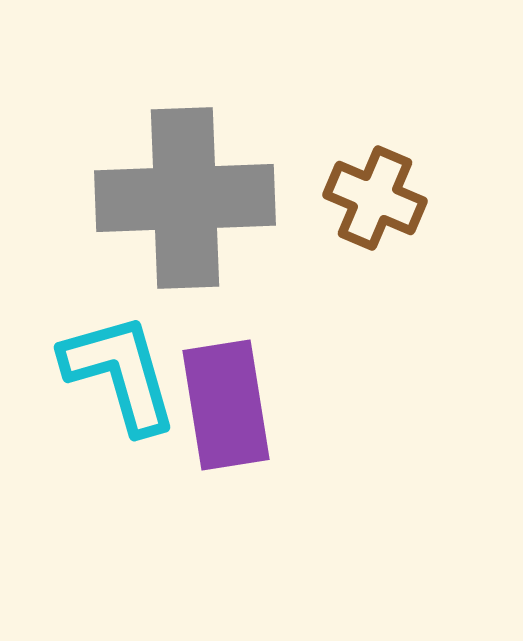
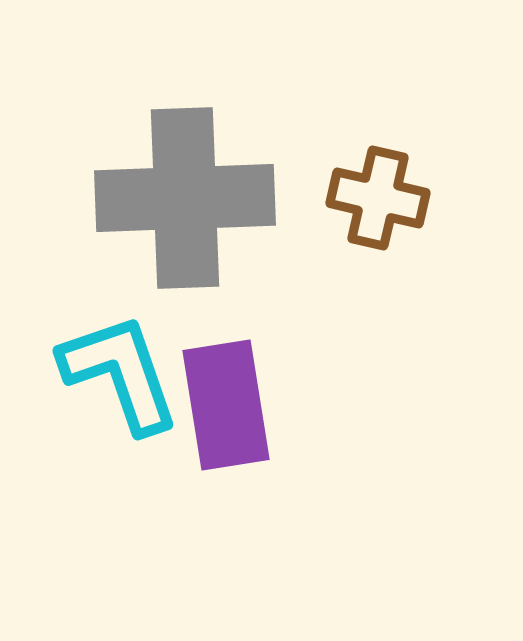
brown cross: moved 3 px right; rotated 10 degrees counterclockwise
cyan L-shape: rotated 3 degrees counterclockwise
